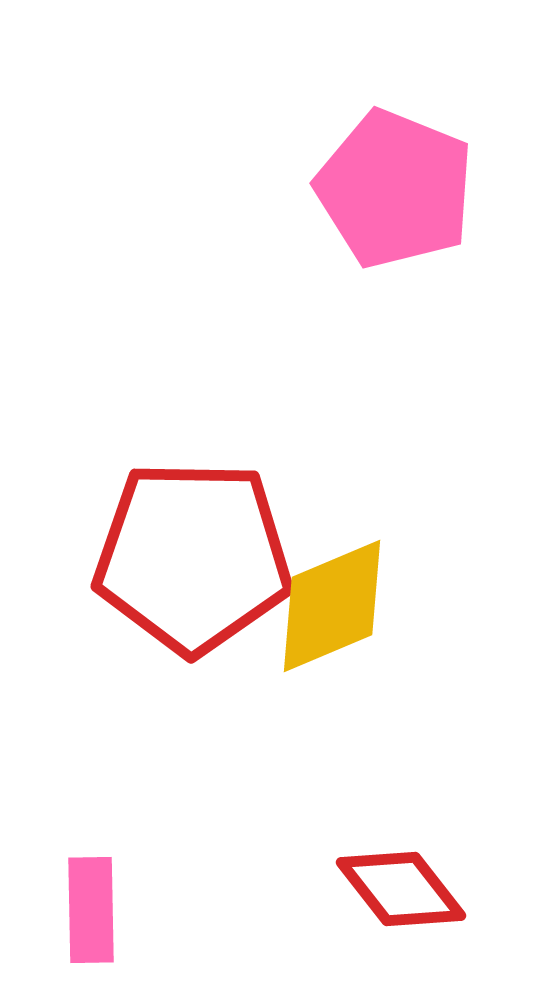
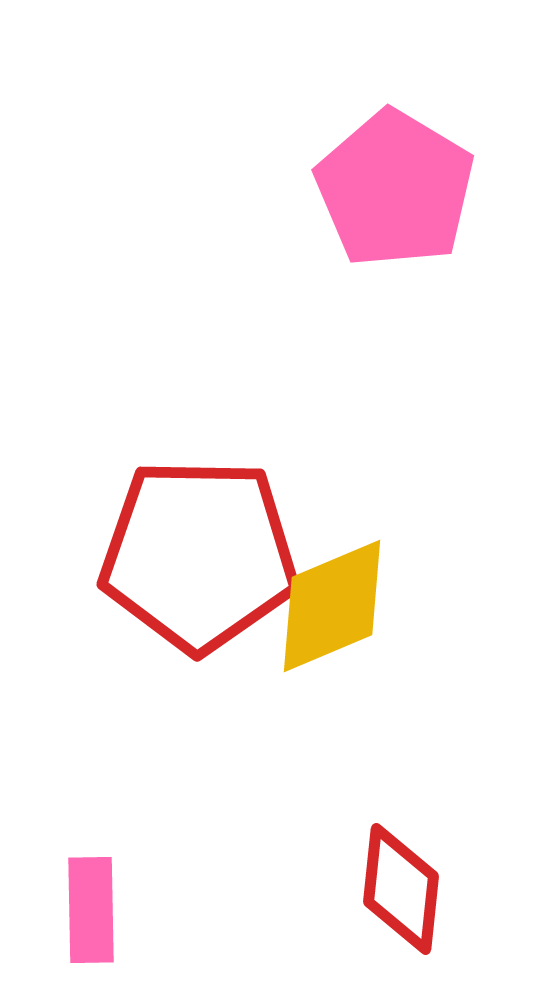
pink pentagon: rotated 9 degrees clockwise
red pentagon: moved 6 px right, 2 px up
red diamond: rotated 44 degrees clockwise
